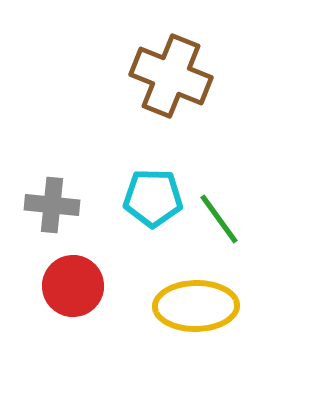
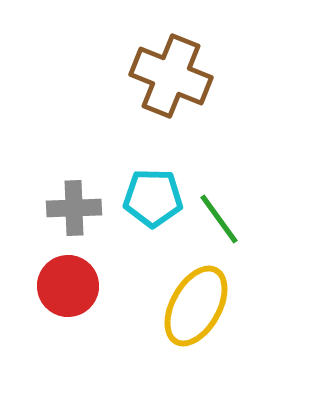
gray cross: moved 22 px right, 3 px down; rotated 8 degrees counterclockwise
red circle: moved 5 px left
yellow ellipse: rotated 60 degrees counterclockwise
